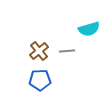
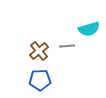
gray line: moved 5 px up
